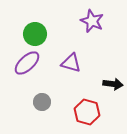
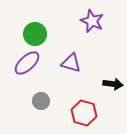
gray circle: moved 1 px left, 1 px up
red hexagon: moved 3 px left, 1 px down
